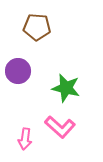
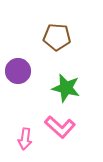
brown pentagon: moved 20 px right, 10 px down
